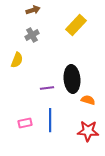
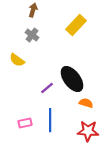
brown arrow: rotated 56 degrees counterclockwise
gray cross: rotated 24 degrees counterclockwise
yellow semicircle: rotated 105 degrees clockwise
black ellipse: rotated 32 degrees counterclockwise
purple line: rotated 32 degrees counterclockwise
orange semicircle: moved 2 px left, 3 px down
